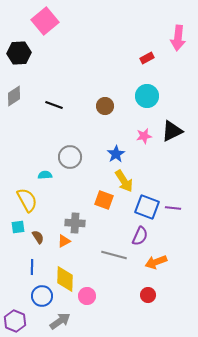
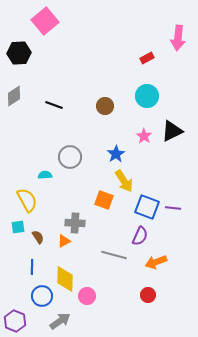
pink star: rotated 28 degrees counterclockwise
